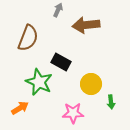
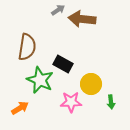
gray arrow: rotated 32 degrees clockwise
brown arrow: moved 4 px left, 6 px up; rotated 12 degrees clockwise
brown semicircle: moved 1 px left, 9 px down; rotated 12 degrees counterclockwise
black rectangle: moved 2 px right, 2 px down
green star: moved 1 px right, 2 px up
pink star: moved 2 px left, 11 px up
